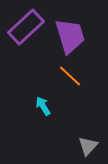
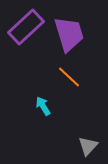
purple trapezoid: moved 1 px left, 2 px up
orange line: moved 1 px left, 1 px down
